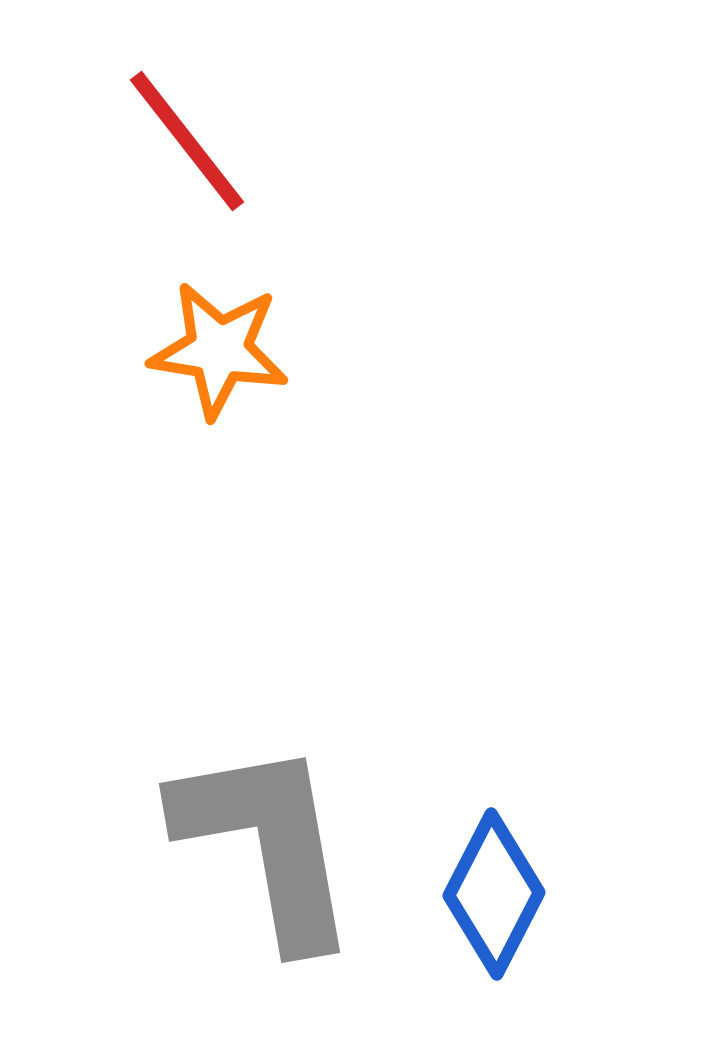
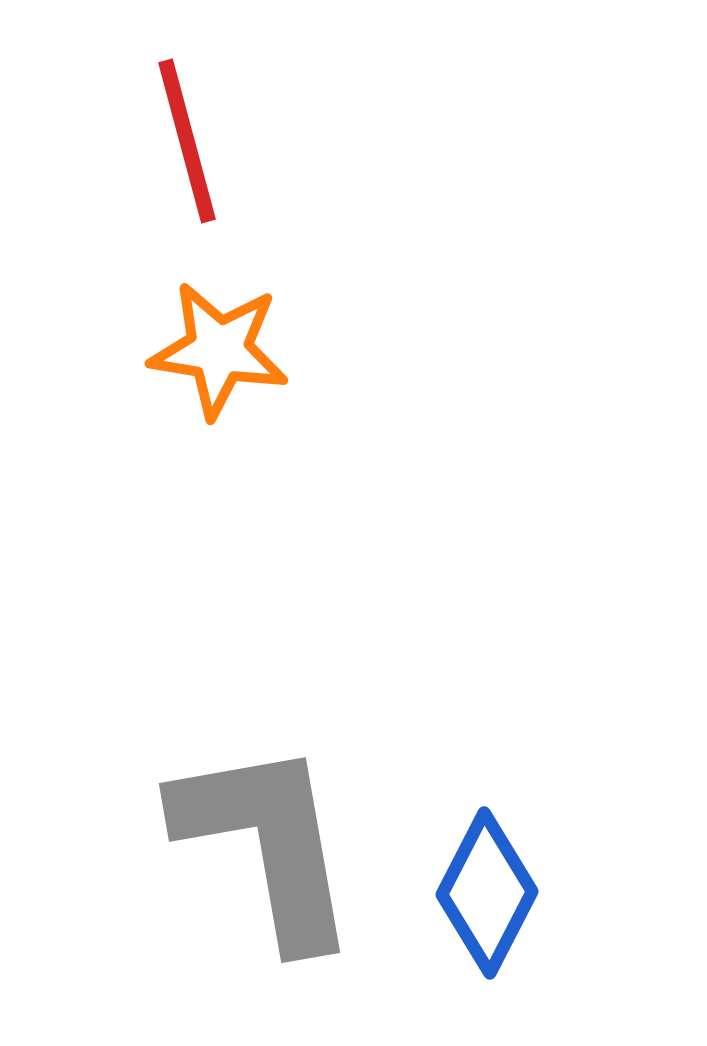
red line: rotated 23 degrees clockwise
blue diamond: moved 7 px left, 1 px up
